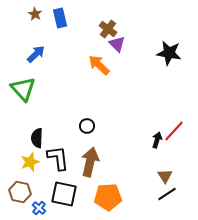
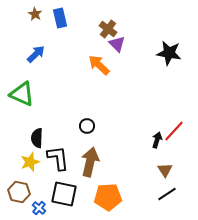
green triangle: moved 1 px left, 5 px down; rotated 24 degrees counterclockwise
brown triangle: moved 6 px up
brown hexagon: moved 1 px left
